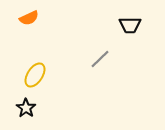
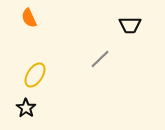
orange semicircle: rotated 90 degrees clockwise
